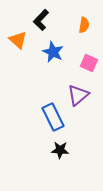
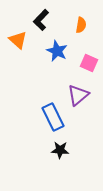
orange semicircle: moved 3 px left
blue star: moved 4 px right, 1 px up
